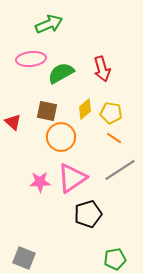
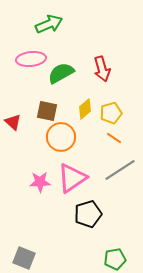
yellow pentagon: rotated 25 degrees counterclockwise
